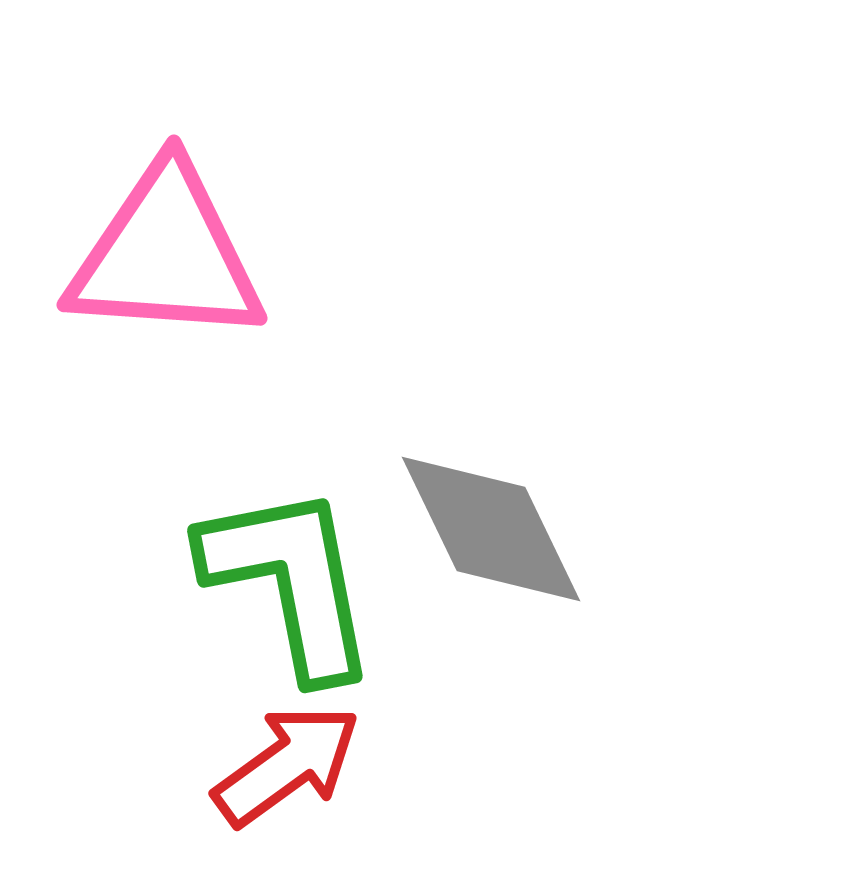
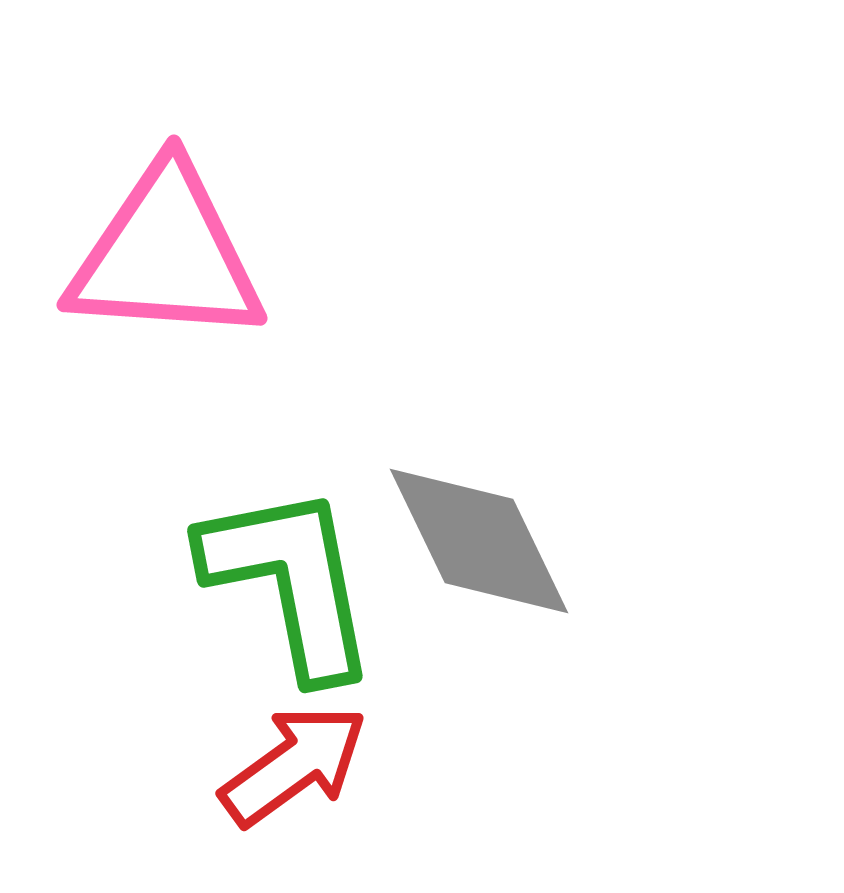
gray diamond: moved 12 px left, 12 px down
red arrow: moved 7 px right
